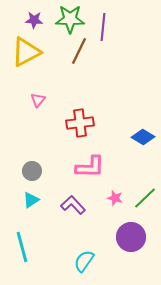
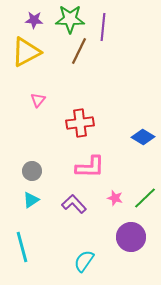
purple L-shape: moved 1 px right, 1 px up
